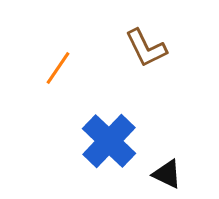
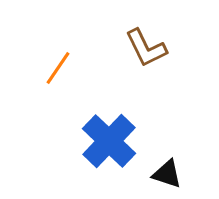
black triangle: rotated 8 degrees counterclockwise
